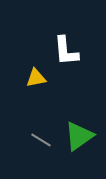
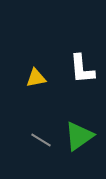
white L-shape: moved 16 px right, 18 px down
